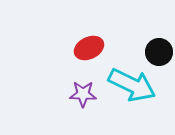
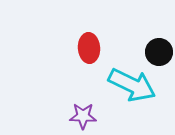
red ellipse: rotated 68 degrees counterclockwise
purple star: moved 22 px down
